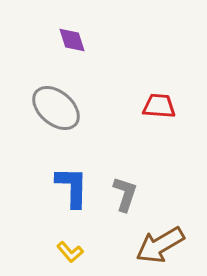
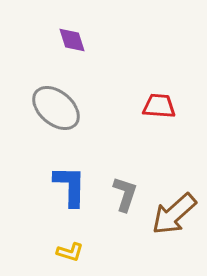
blue L-shape: moved 2 px left, 1 px up
brown arrow: moved 14 px right, 31 px up; rotated 12 degrees counterclockwise
yellow L-shape: rotated 32 degrees counterclockwise
